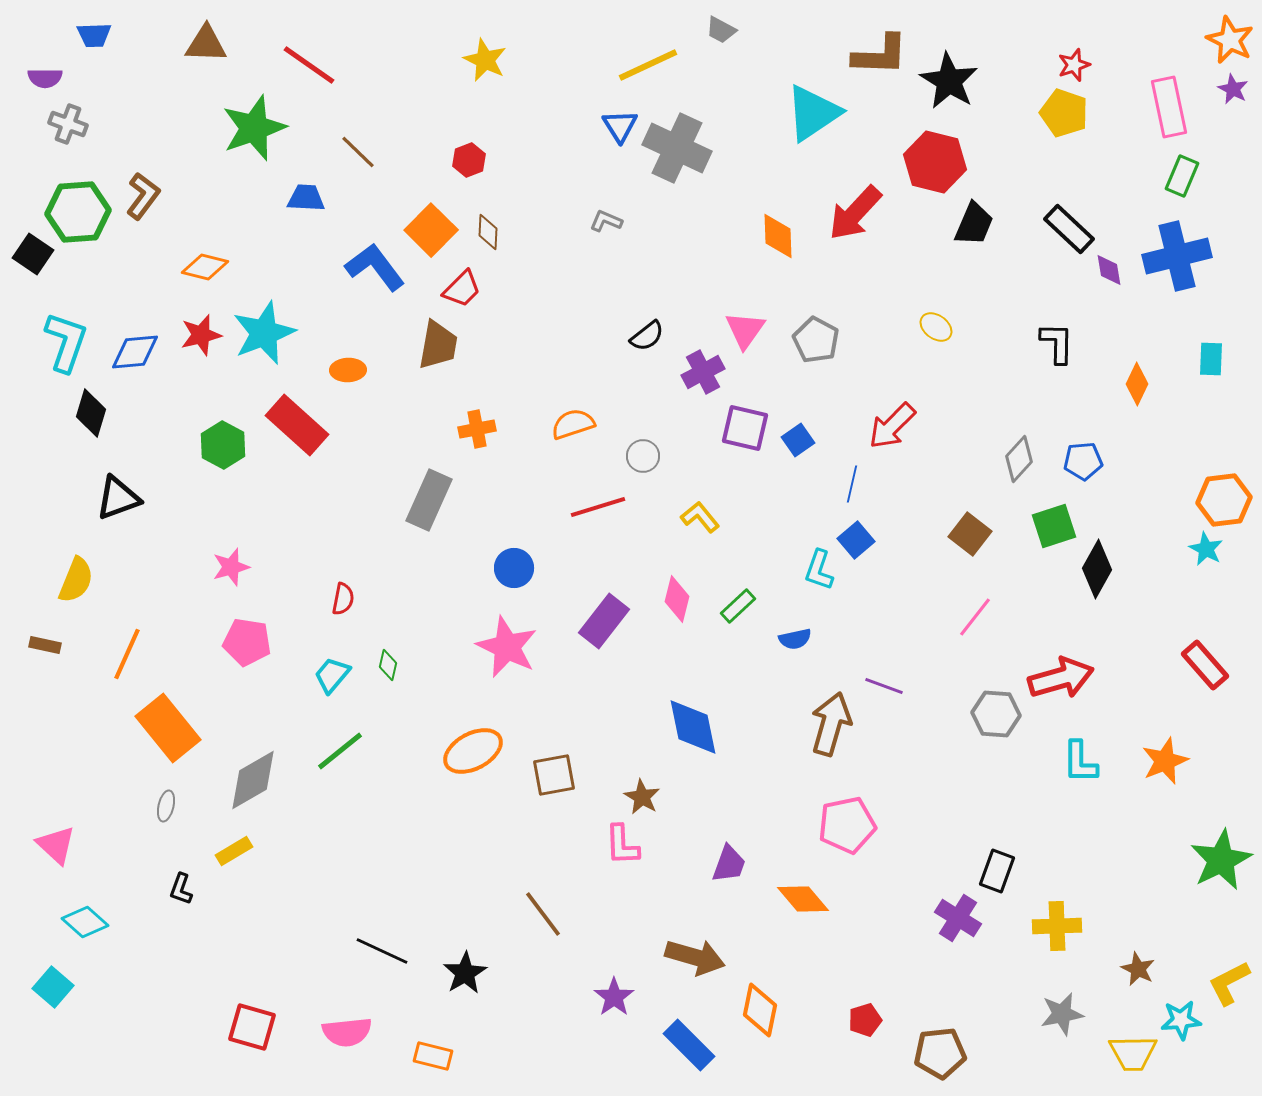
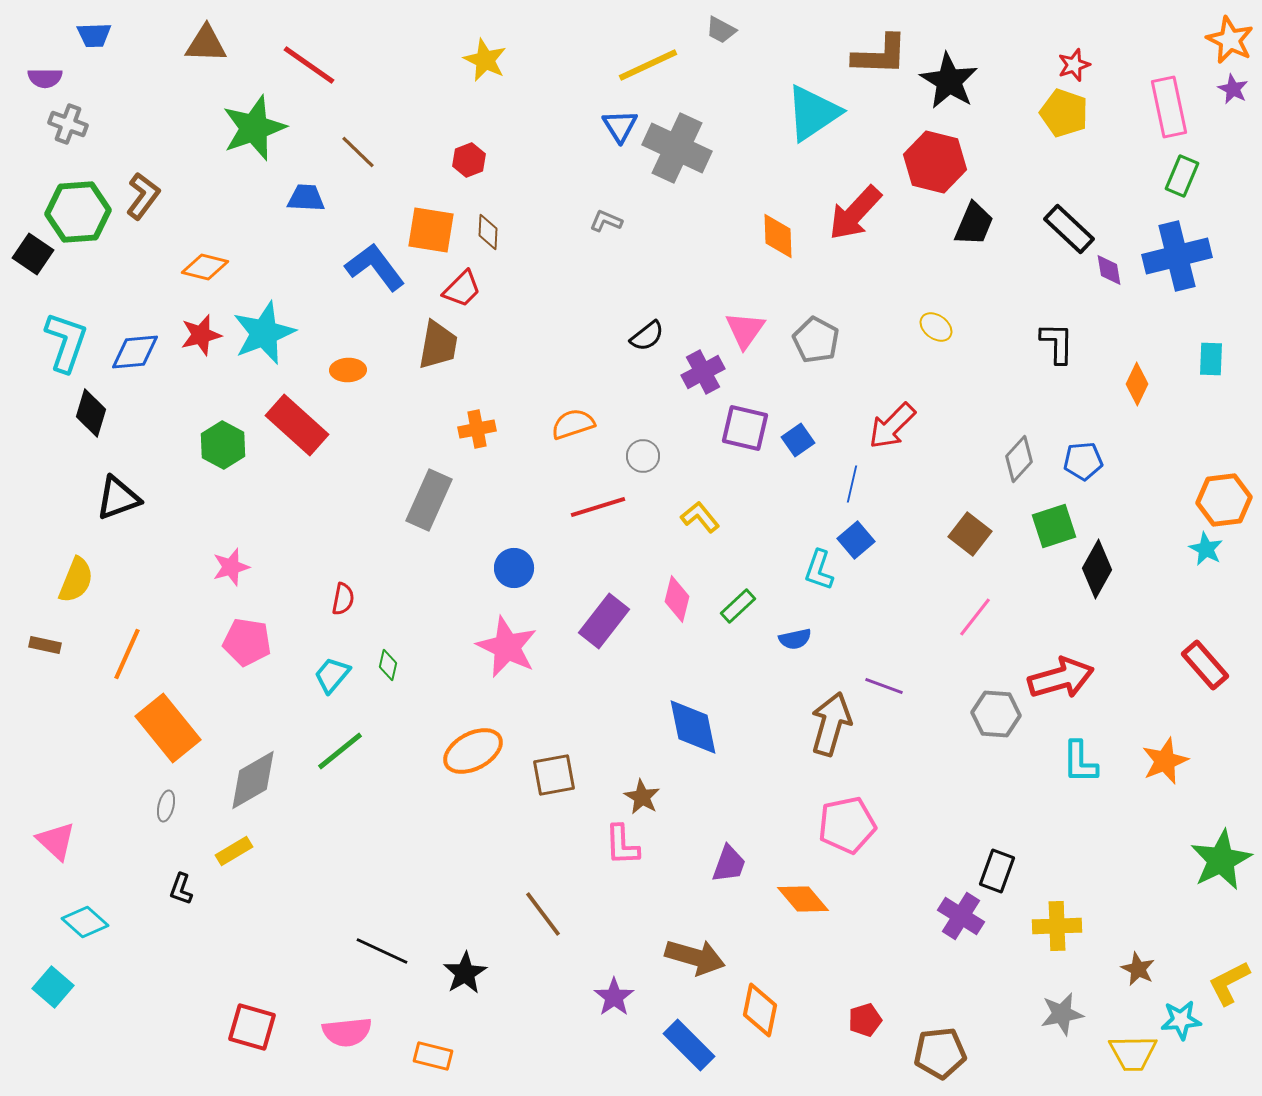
orange square at (431, 230): rotated 36 degrees counterclockwise
pink triangle at (56, 845): moved 4 px up
purple cross at (958, 918): moved 3 px right, 2 px up
